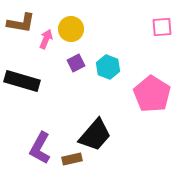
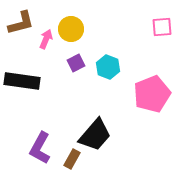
brown L-shape: rotated 24 degrees counterclockwise
black rectangle: rotated 8 degrees counterclockwise
pink pentagon: rotated 18 degrees clockwise
brown rectangle: rotated 48 degrees counterclockwise
